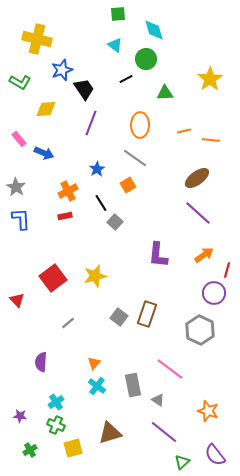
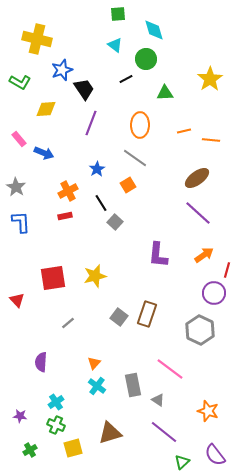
blue L-shape at (21, 219): moved 3 px down
red square at (53, 278): rotated 28 degrees clockwise
